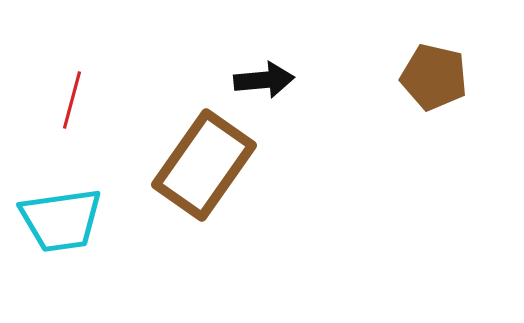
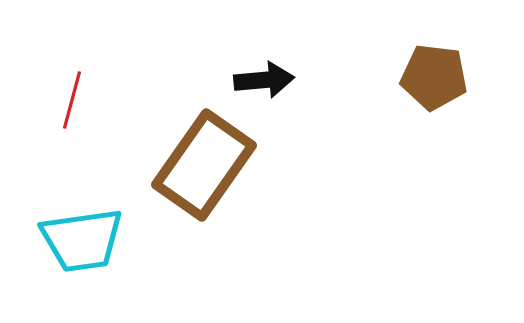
brown pentagon: rotated 6 degrees counterclockwise
cyan trapezoid: moved 21 px right, 20 px down
